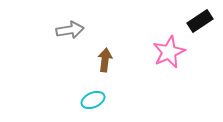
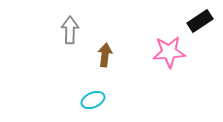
gray arrow: rotated 80 degrees counterclockwise
pink star: rotated 20 degrees clockwise
brown arrow: moved 5 px up
